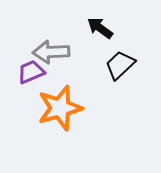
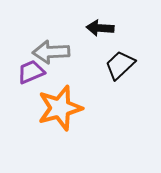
black arrow: rotated 32 degrees counterclockwise
